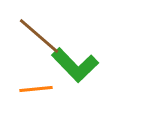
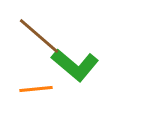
green L-shape: rotated 6 degrees counterclockwise
